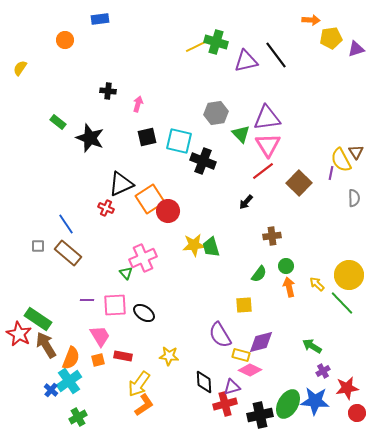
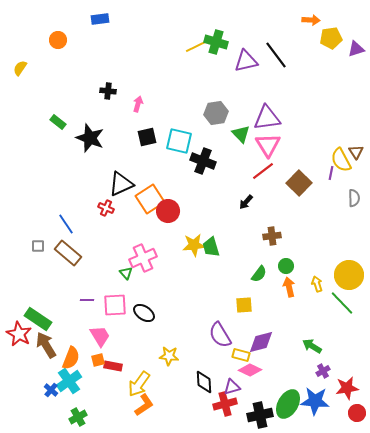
orange circle at (65, 40): moved 7 px left
yellow arrow at (317, 284): rotated 28 degrees clockwise
red rectangle at (123, 356): moved 10 px left, 10 px down
